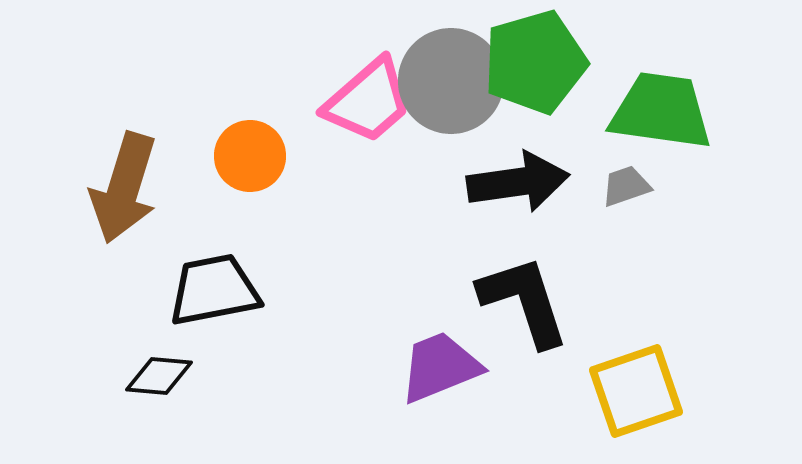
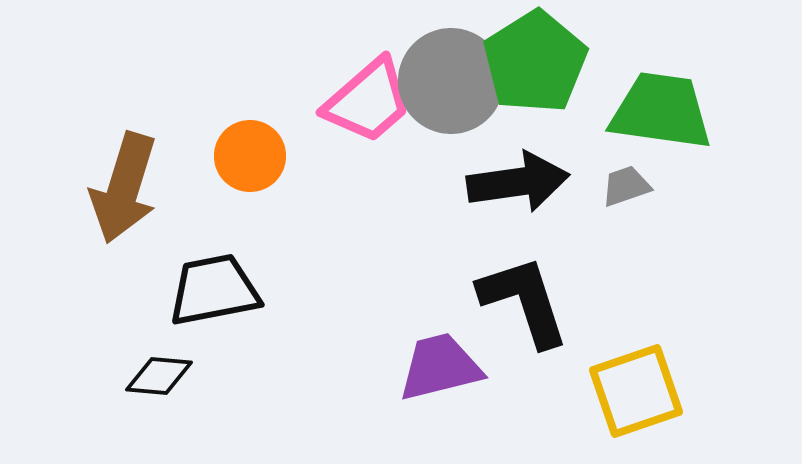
green pentagon: rotated 16 degrees counterclockwise
purple trapezoid: rotated 8 degrees clockwise
